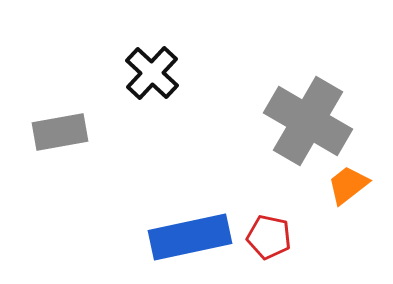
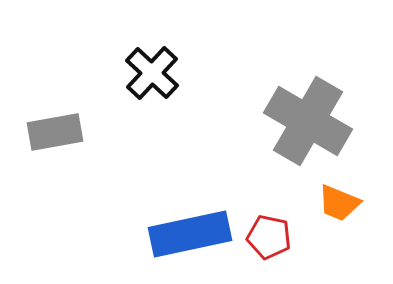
gray rectangle: moved 5 px left
orange trapezoid: moved 9 px left, 18 px down; rotated 120 degrees counterclockwise
blue rectangle: moved 3 px up
